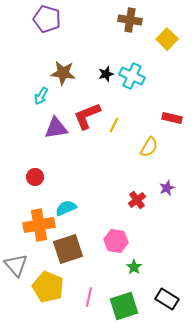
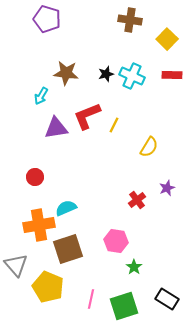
brown star: moved 3 px right
red rectangle: moved 43 px up; rotated 12 degrees counterclockwise
pink line: moved 2 px right, 2 px down
